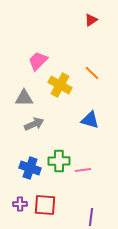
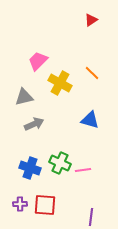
yellow cross: moved 2 px up
gray triangle: moved 1 px up; rotated 12 degrees counterclockwise
green cross: moved 1 px right, 2 px down; rotated 25 degrees clockwise
